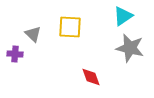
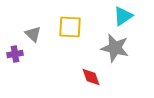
gray star: moved 15 px left
purple cross: rotated 14 degrees counterclockwise
